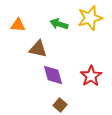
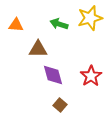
orange triangle: moved 2 px left
brown triangle: rotated 12 degrees counterclockwise
